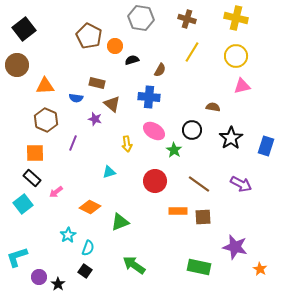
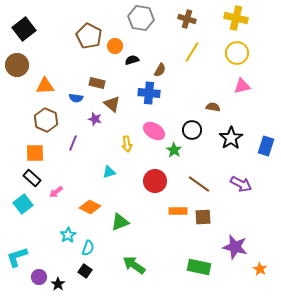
yellow circle at (236, 56): moved 1 px right, 3 px up
blue cross at (149, 97): moved 4 px up
